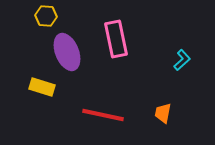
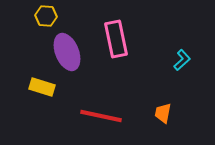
red line: moved 2 px left, 1 px down
